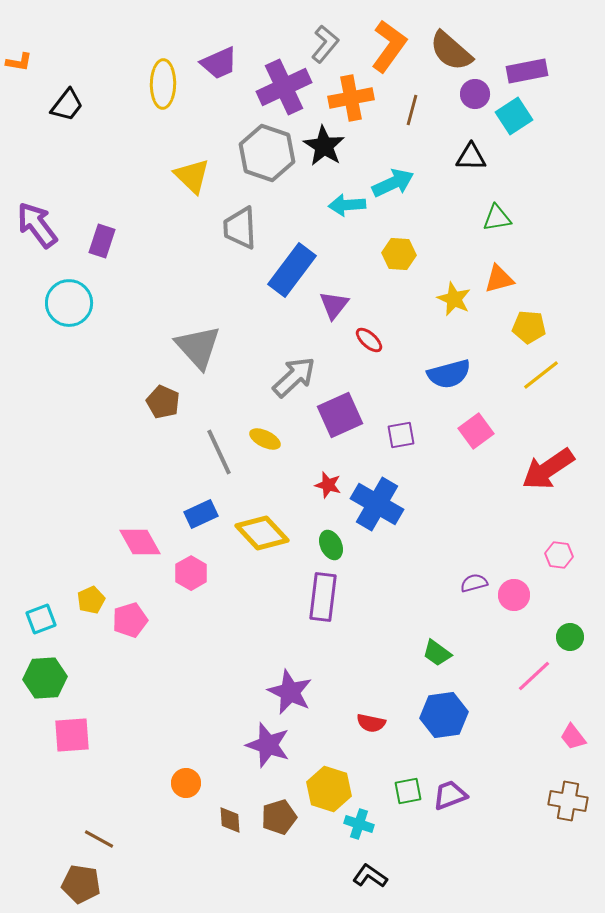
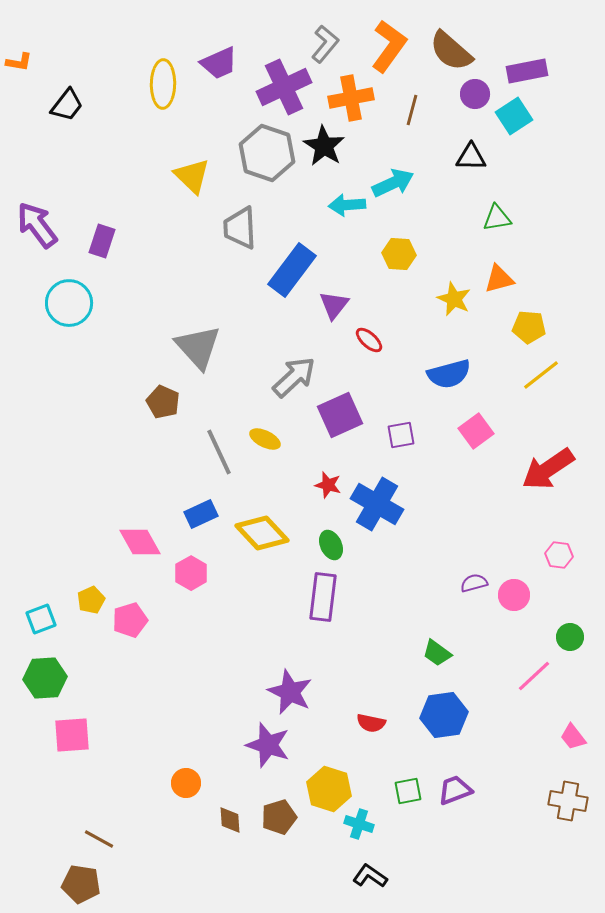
purple trapezoid at (450, 795): moved 5 px right, 5 px up
